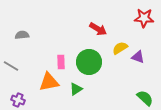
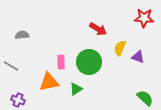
yellow semicircle: rotated 35 degrees counterclockwise
